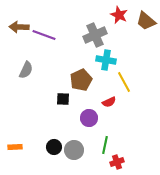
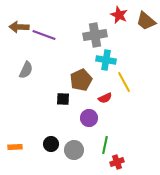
gray cross: rotated 15 degrees clockwise
red semicircle: moved 4 px left, 4 px up
black circle: moved 3 px left, 3 px up
